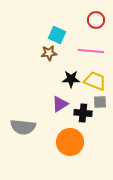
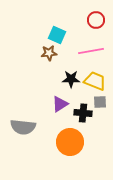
pink line: rotated 15 degrees counterclockwise
